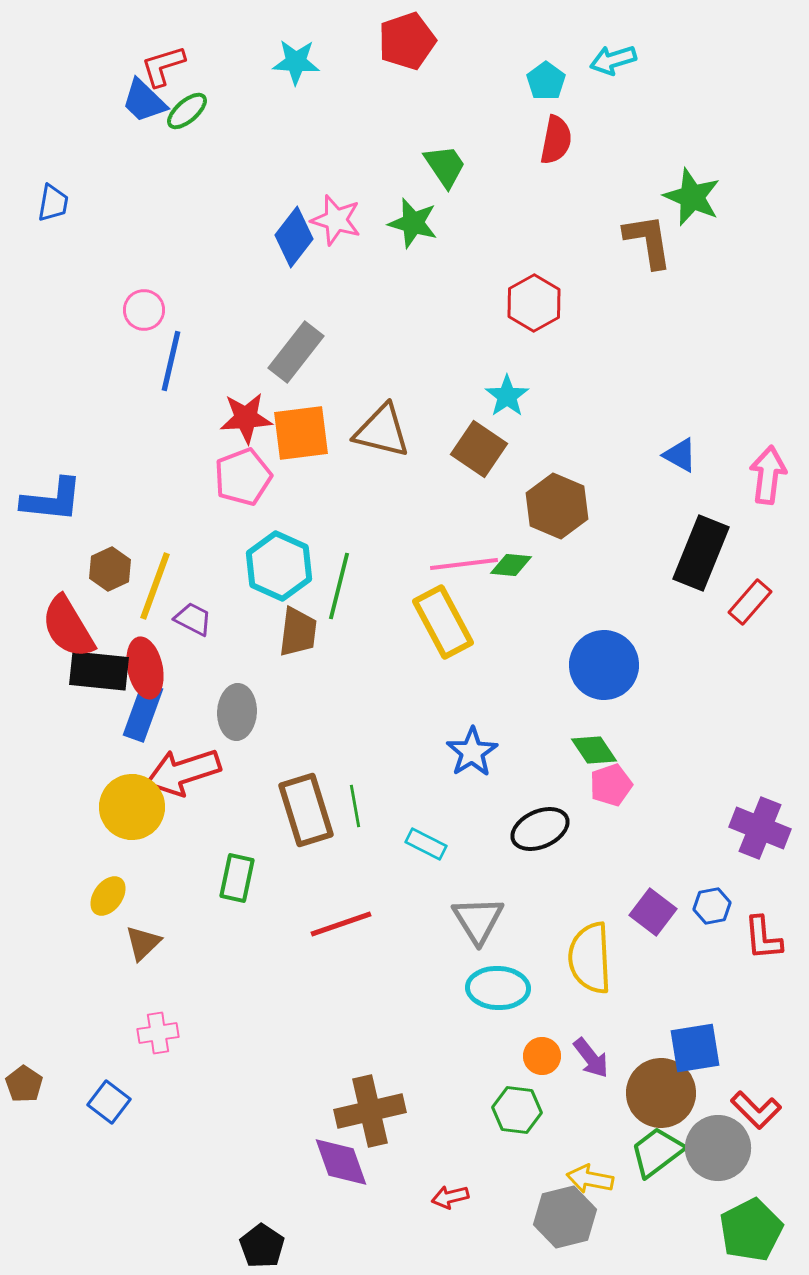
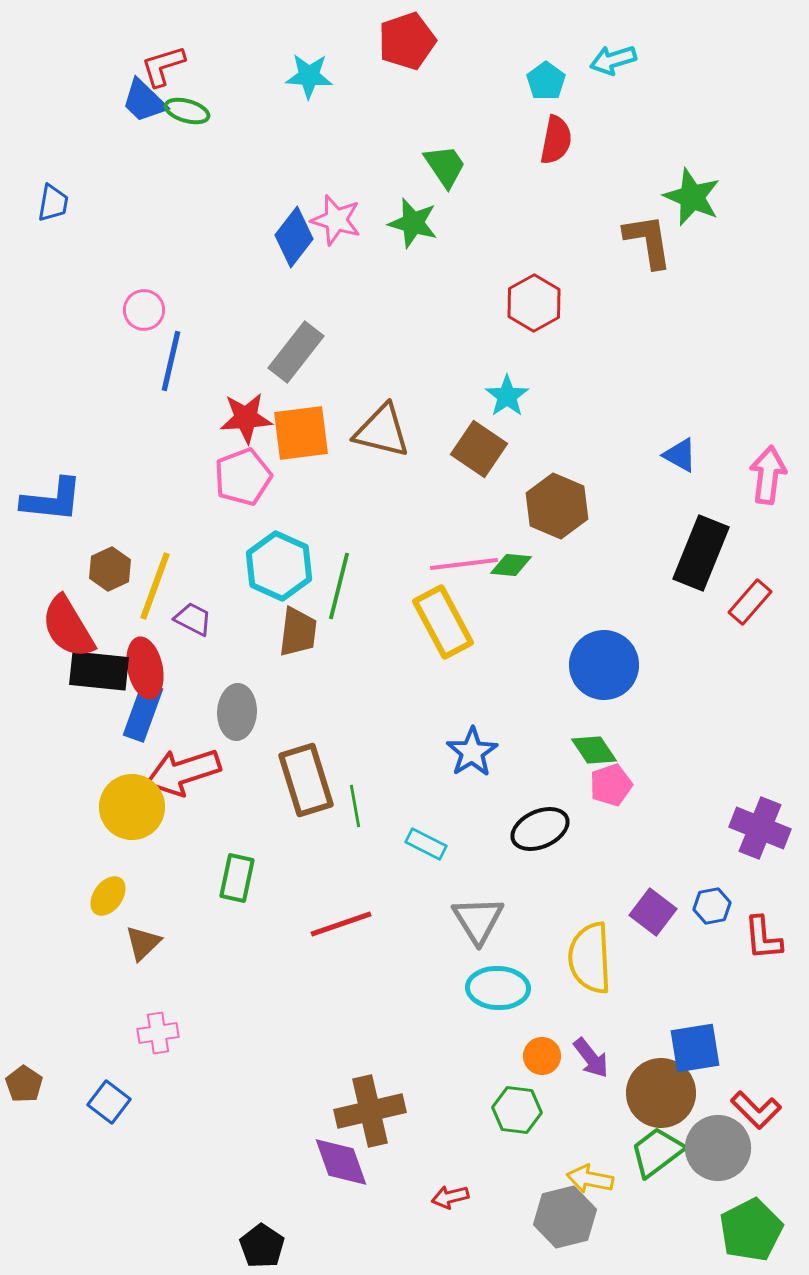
cyan star at (296, 62): moved 13 px right, 14 px down
green ellipse at (187, 111): rotated 57 degrees clockwise
brown rectangle at (306, 810): moved 30 px up
